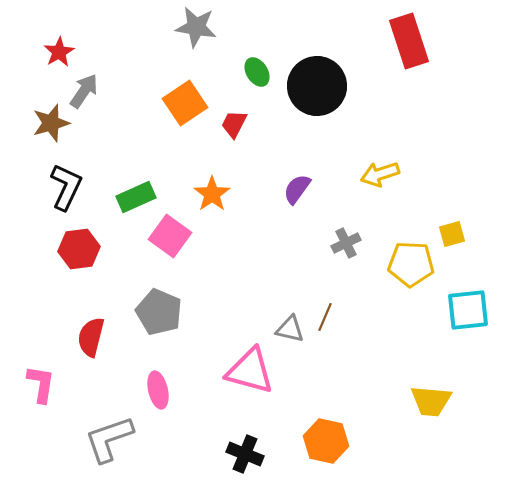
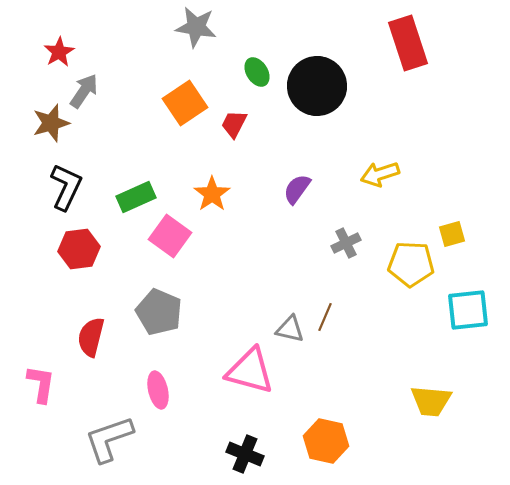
red rectangle: moved 1 px left, 2 px down
